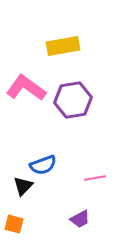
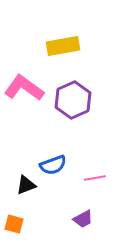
pink L-shape: moved 2 px left
purple hexagon: rotated 15 degrees counterclockwise
blue semicircle: moved 10 px right
black triangle: moved 3 px right, 1 px up; rotated 25 degrees clockwise
purple trapezoid: moved 3 px right
